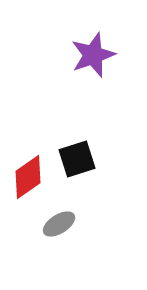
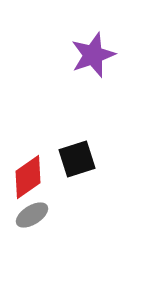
gray ellipse: moved 27 px left, 9 px up
